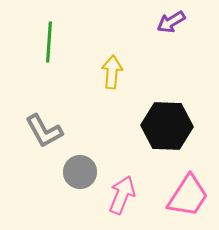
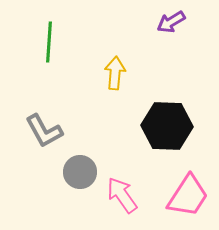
yellow arrow: moved 3 px right, 1 px down
pink arrow: rotated 57 degrees counterclockwise
